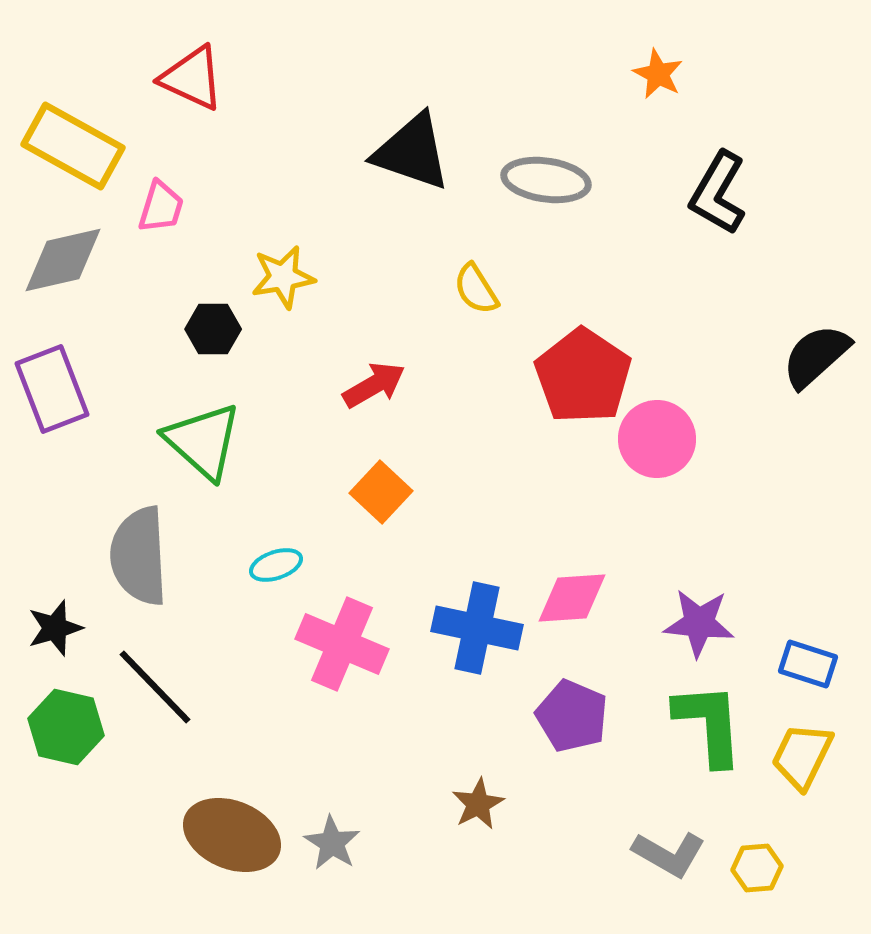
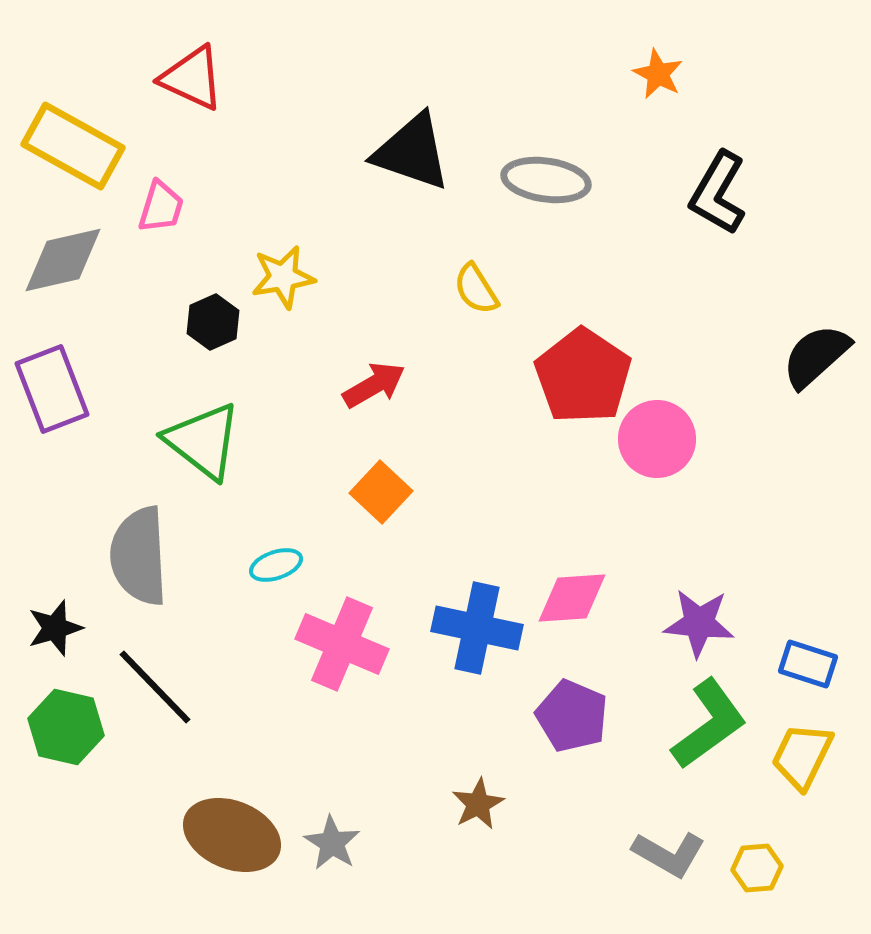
black hexagon: moved 7 px up; rotated 24 degrees counterclockwise
green triangle: rotated 4 degrees counterclockwise
green L-shape: rotated 58 degrees clockwise
